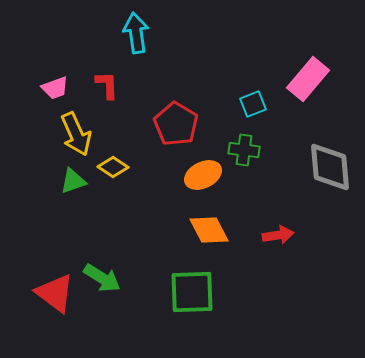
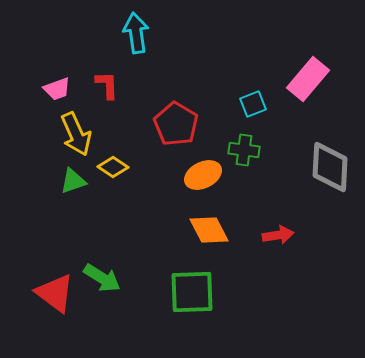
pink trapezoid: moved 2 px right, 1 px down
gray diamond: rotated 8 degrees clockwise
